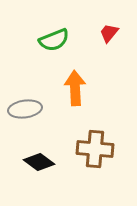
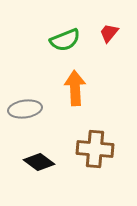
green semicircle: moved 11 px right
